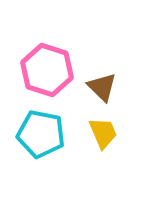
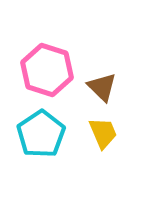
cyan pentagon: rotated 27 degrees clockwise
